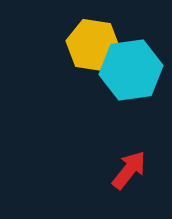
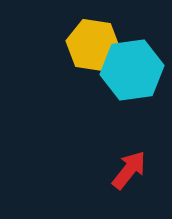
cyan hexagon: moved 1 px right
